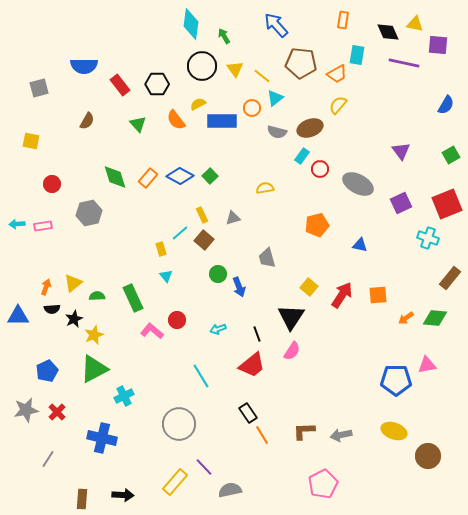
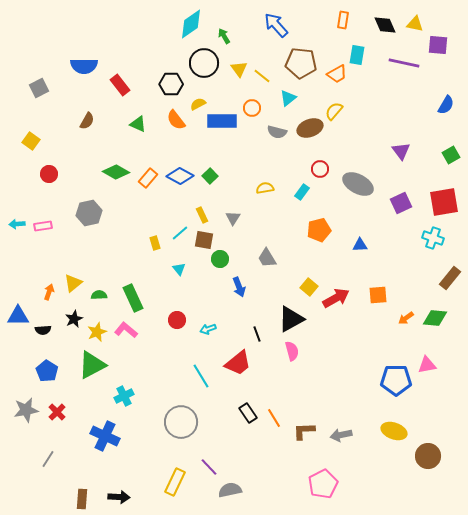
cyan diamond at (191, 24): rotated 48 degrees clockwise
black diamond at (388, 32): moved 3 px left, 7 px up
black circle at (202, 66): moved 2 px right, 3 px up
yellow triangle at (235, 69): moved 4 px right
black hexagon at (157, 84): moved 14 px right
gray square at (39, 88): rotated 12 degrees counterclockwise
cyan triangle at (275, 98): moved 13 px right
yellow semicircle at (338, 105): moved 4 px left, 6 px down
green triangle at (138, 124): rotated 24 degrees counterclockwise
yellow square at (31, 141): rotated 24 degrees clockwise
cyan rectangle at (302, 156): moved 36 px down
green diamond at (115, 177): moved 1 px right, 5 px up; rotated 44 degrees counterclockwise
red circle at (52, 184): moved 3 px left, 10 px up
red square at (447, 204): moved 3 px left, 2 px up; rotated 12 degrees clockwise
gray triangle at (233, 218): rotated 42 degrees counterclockwise
orange pentagon at (317, 225): moved 2 px right, 5 px down
cyan cross at (428, 238): moved 5 px right
brown square at (204, 240): rotated 30 degrees counterclockwise
blue triangle at (360, 245): rotated 14 degrees counterclockwise
yellow rectangle at (161, 249): moved 6 px left, 6 px up
gray trapezoid at (267, 258): rotated 15 degrees counterclockwise
green circle at (218, 274): moved 2 px right, 15 px up
cyan triangle at (166, 276): moved 13 px right, 7 px up
orange arrow at (46, 287): moved 3 px right, 5 px down
red arrow at (342, 295): moved 6 px left, 3 px down; rotated 28 degrees clockwise
green semicircle at (97, 296): moved 2 px right, 1 px up
black semicircle at (52, 309): moved 9 px left, 21 px down
black triangle at (291, 317): moved 2 px down; rotated 28 degrees clockwise
cyan arrow at (218, 329): moved 10 px left
pink L-shape at (152, 331): moved 26 px left, 1 px up
yellow star at (94, 335): moved 3 px right, 3 px up
pink semicircle at (292, 351): rotated 48 degrees counterclockwise
red trapezoid at (252, 365): moved 14 px left, 2 px up
green triangle at (94, 369): moved 2 px left, 4 px up
blue pentagon at (47, 371): rotated 15 degrees counterclockwise
gray circle at (179, 424): moved 2 px right, 2 px up
orange line at (262, 435): moved 12 px right, 17 px up
blue cross at (102, 438): moved 3 px right, 2 px up; rotated 12 degrees clockwise
purple line at (204, 467): moved 5 px right
yellow rectangle at (175, 482): rotated 16 degrees counterclockwise
black arrow at (123, 495): moved 4 px left, 2 px down
